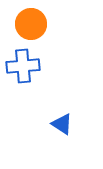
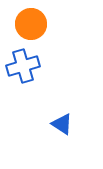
blue cross: rotated 12 degrees counterclockwise
